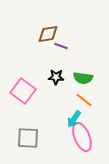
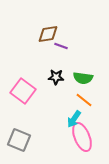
gray square: moved 9 px left, 2 px down; rotated 20 degrees clockwise
